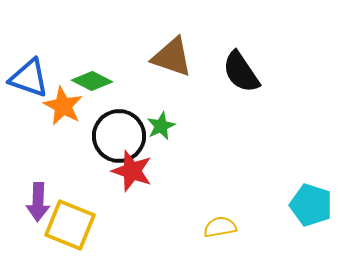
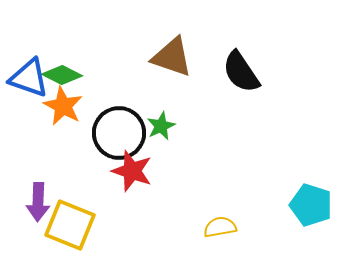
green diamond: moved 30 px left, 6 px up
black circle: moved 3 px up
